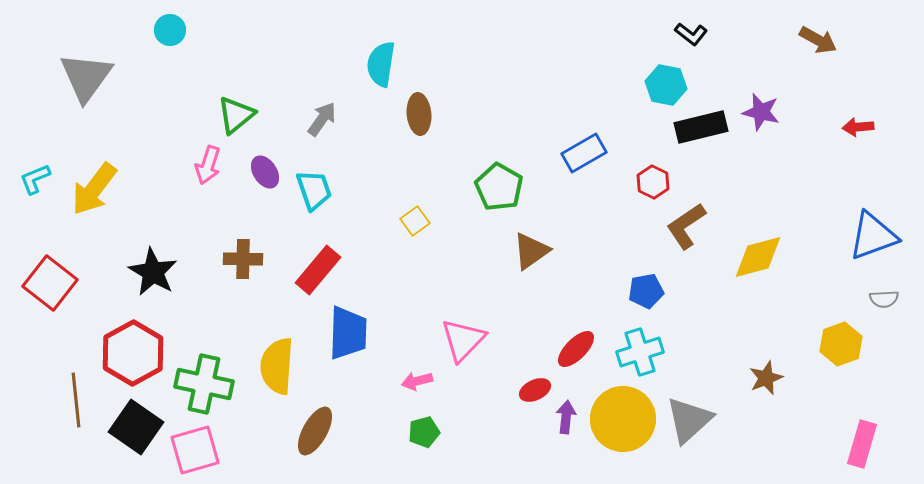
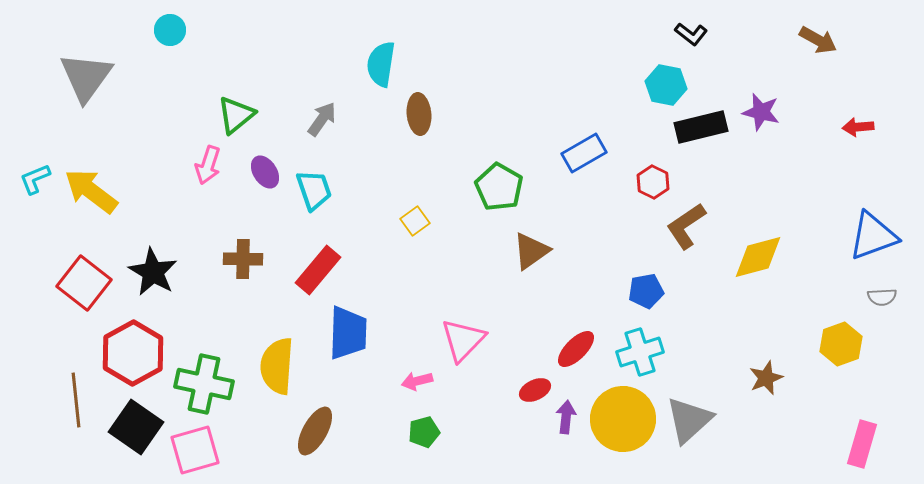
yellow arrow at (94, 189): moved 3 px left, 2 px down; rotated 90 degrees clockwise
red square at (50, 283): moved 34 px right
gray semicircle at (884, 299): moved 2 px left, 2 px up
